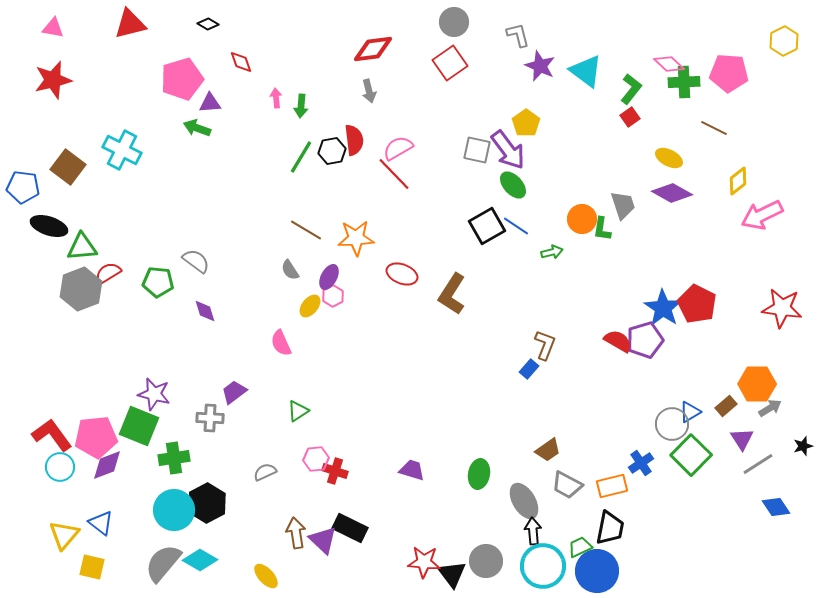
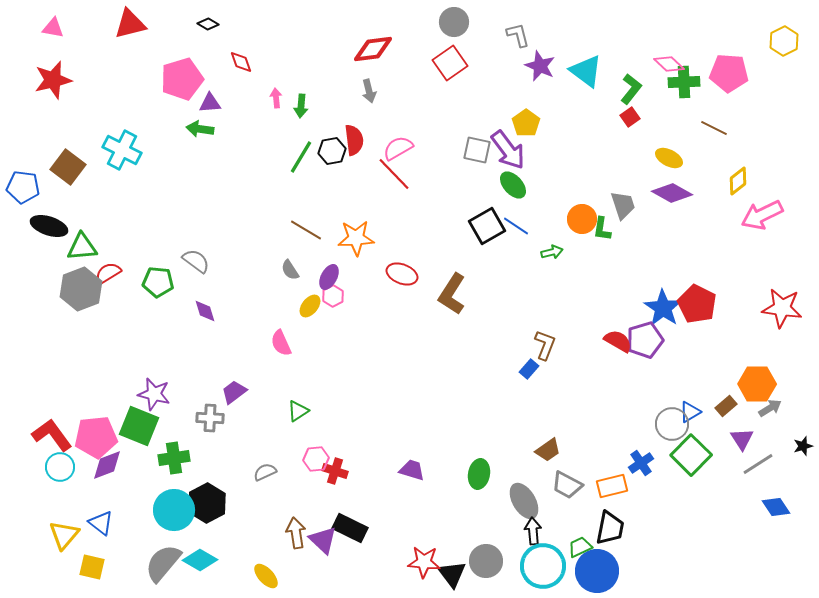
green arrow at (197, 128): moved 3 px right, 1 px down; rotated 12 degrees counterclockwise
